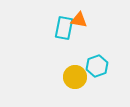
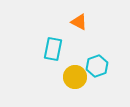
orange triangle: moved 2 px down; rotated 18 degrees clockwise
cyan rectangle: moved 11 px left, 21 px down
